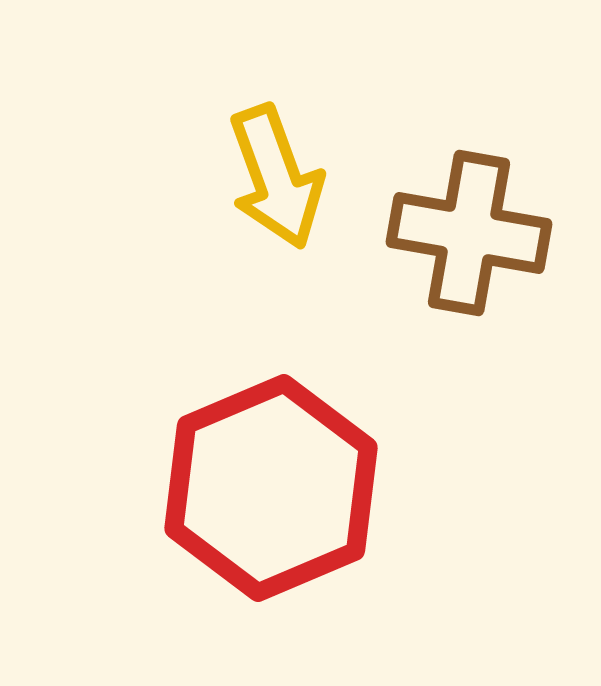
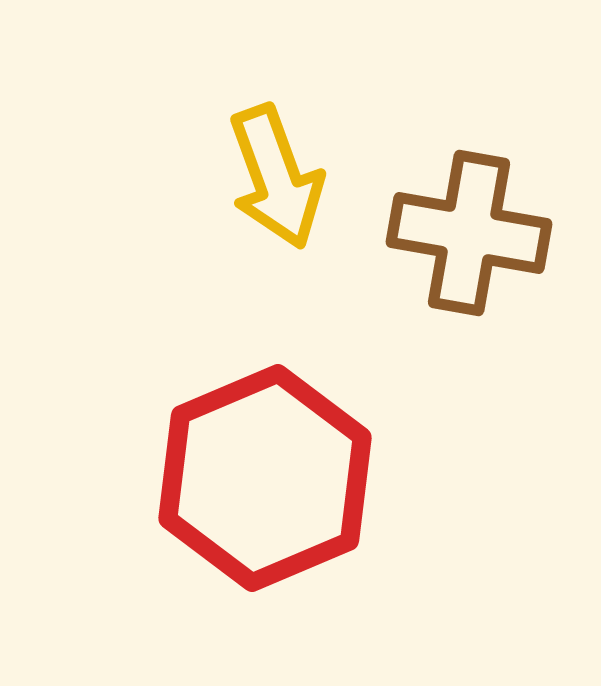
red hexagon: moved 6 px left, 10 px up
